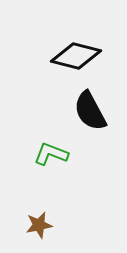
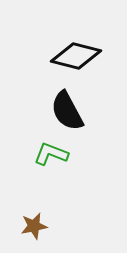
black semicircle: moved 23 px left
brown star: moved 5 px left, 1 px down
